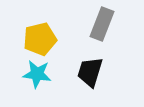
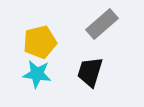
gray rectangle: rotated 28 degrees clockwise
yellow pentagon: moved 3 px down
